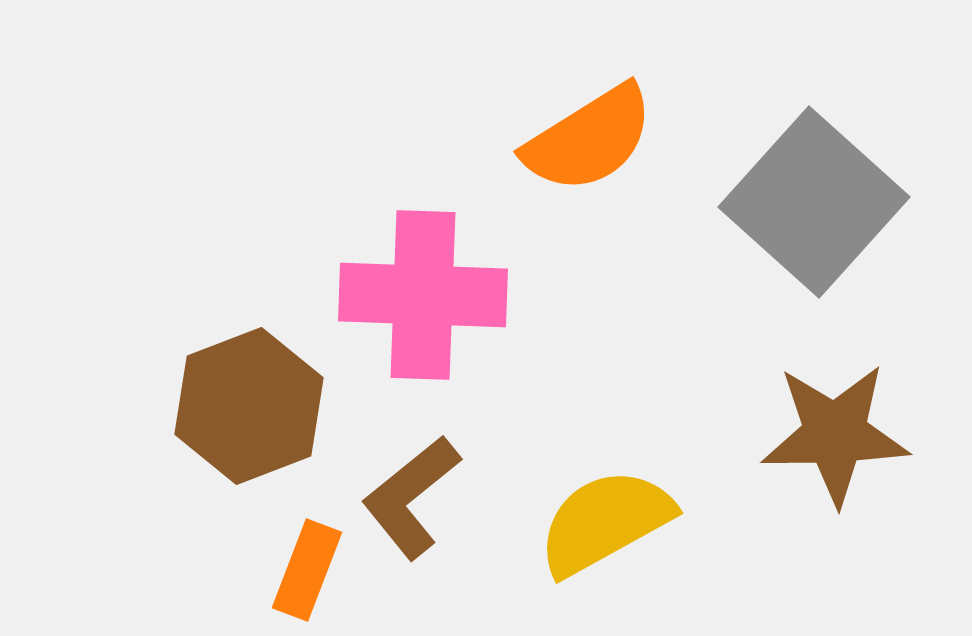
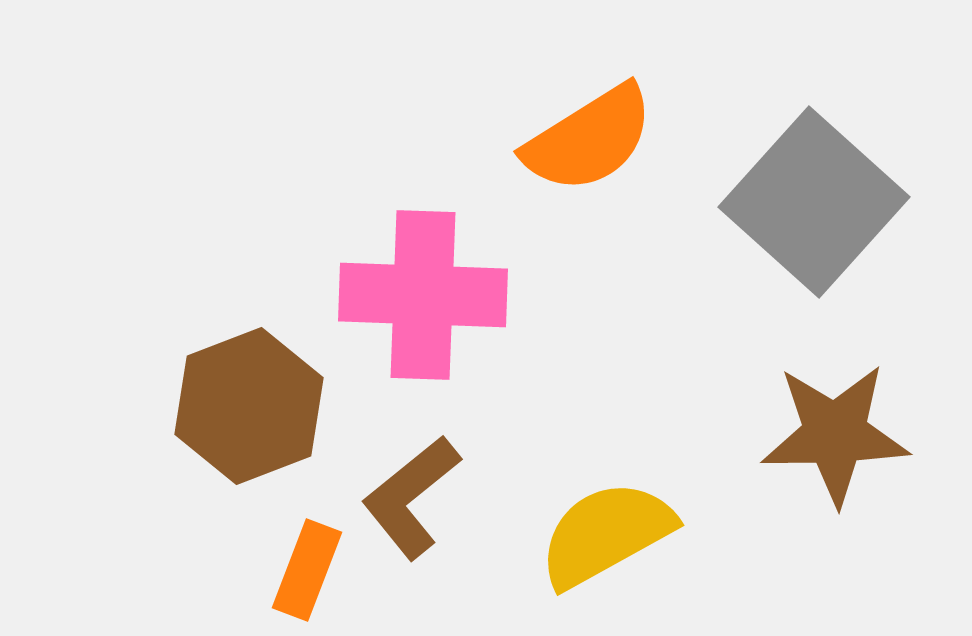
yellow semicircle: moved 1 px right, 12 px down
